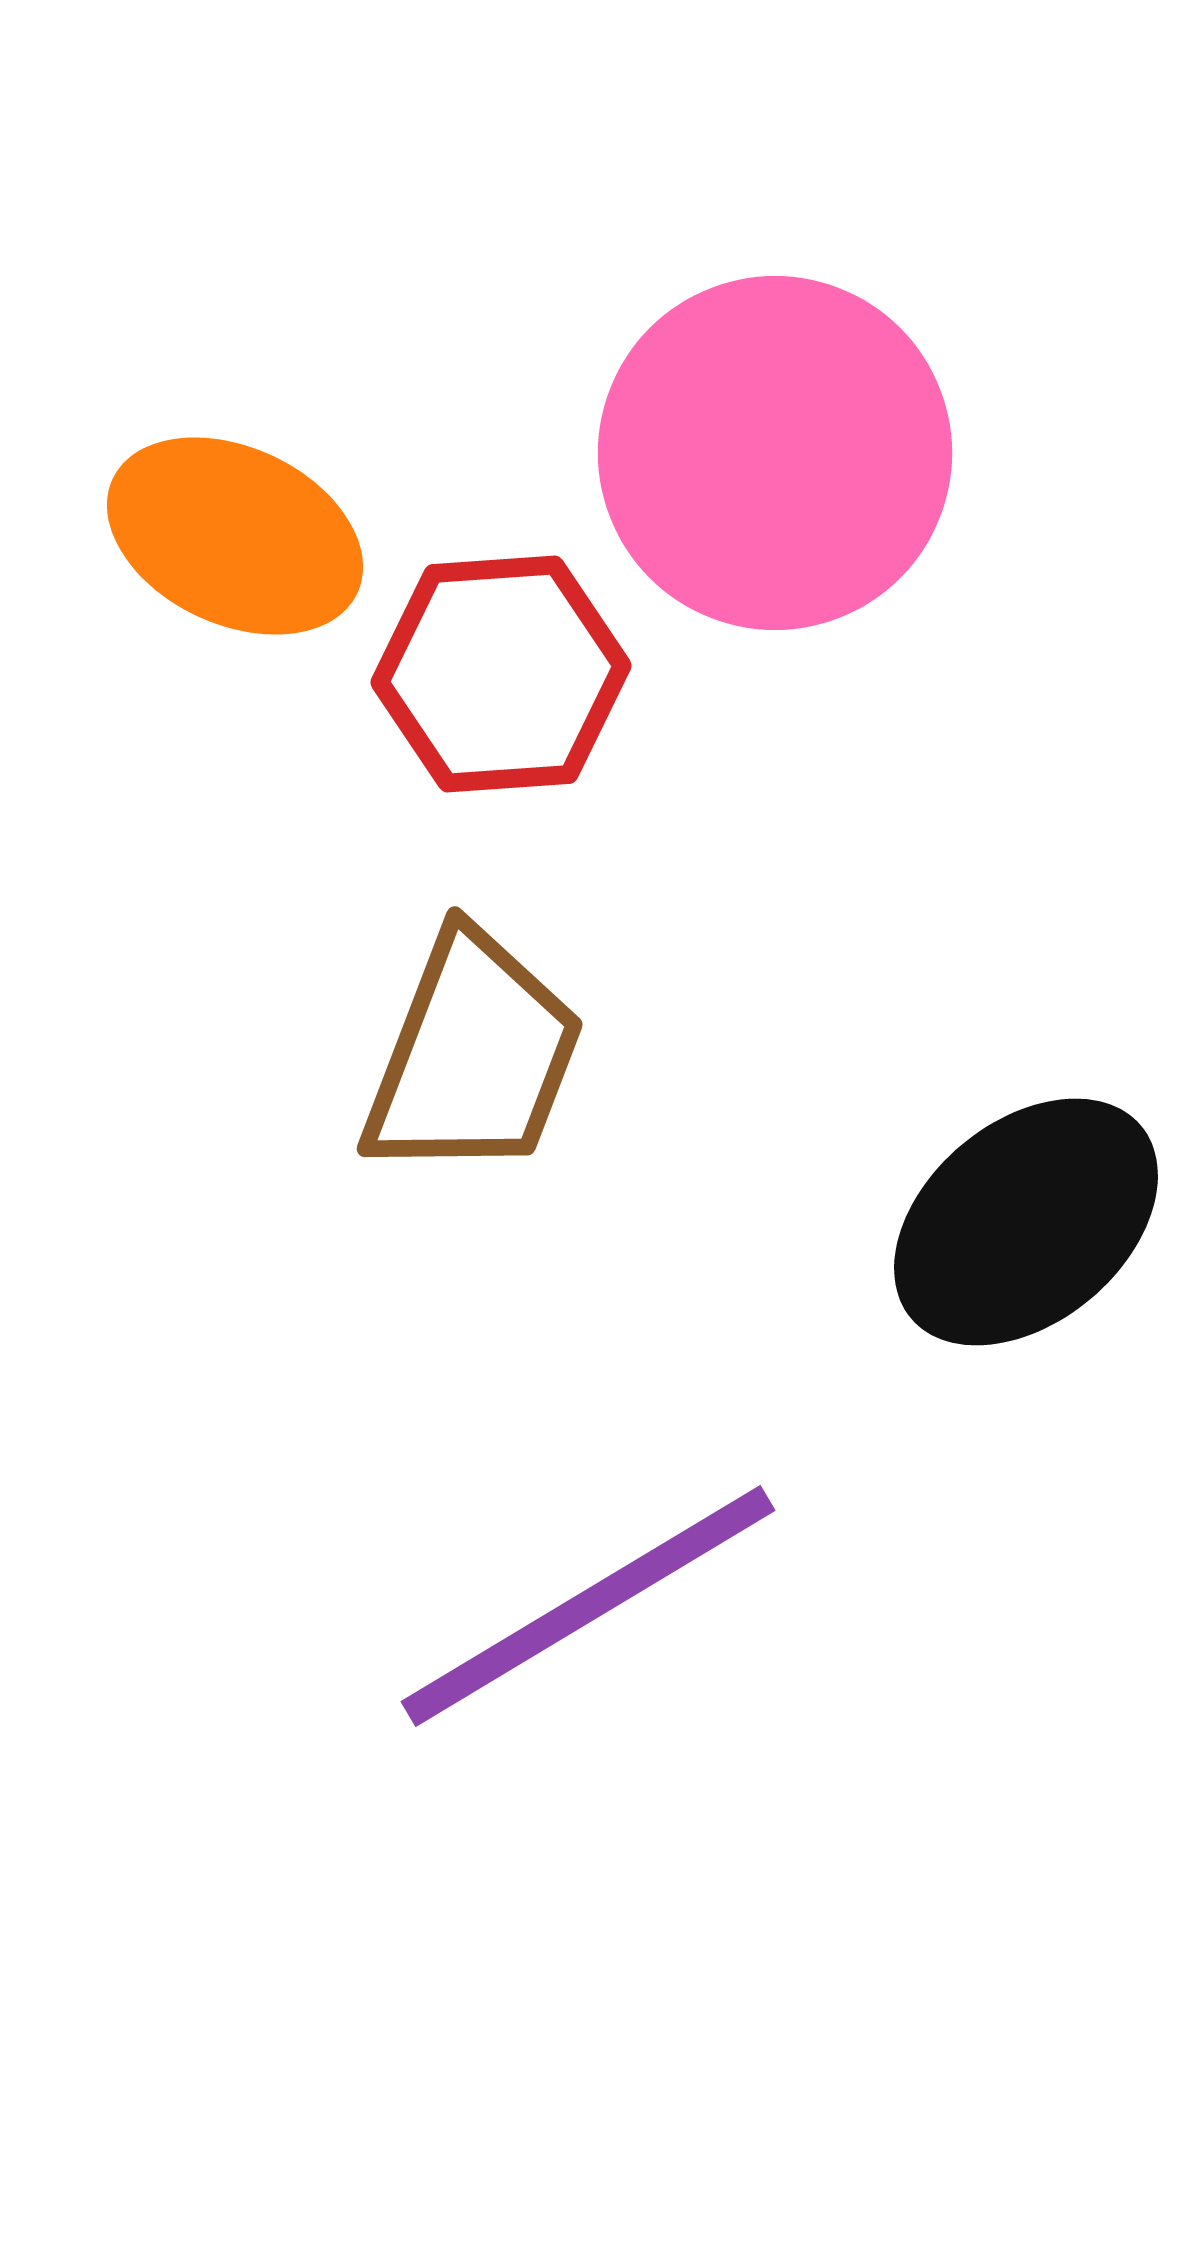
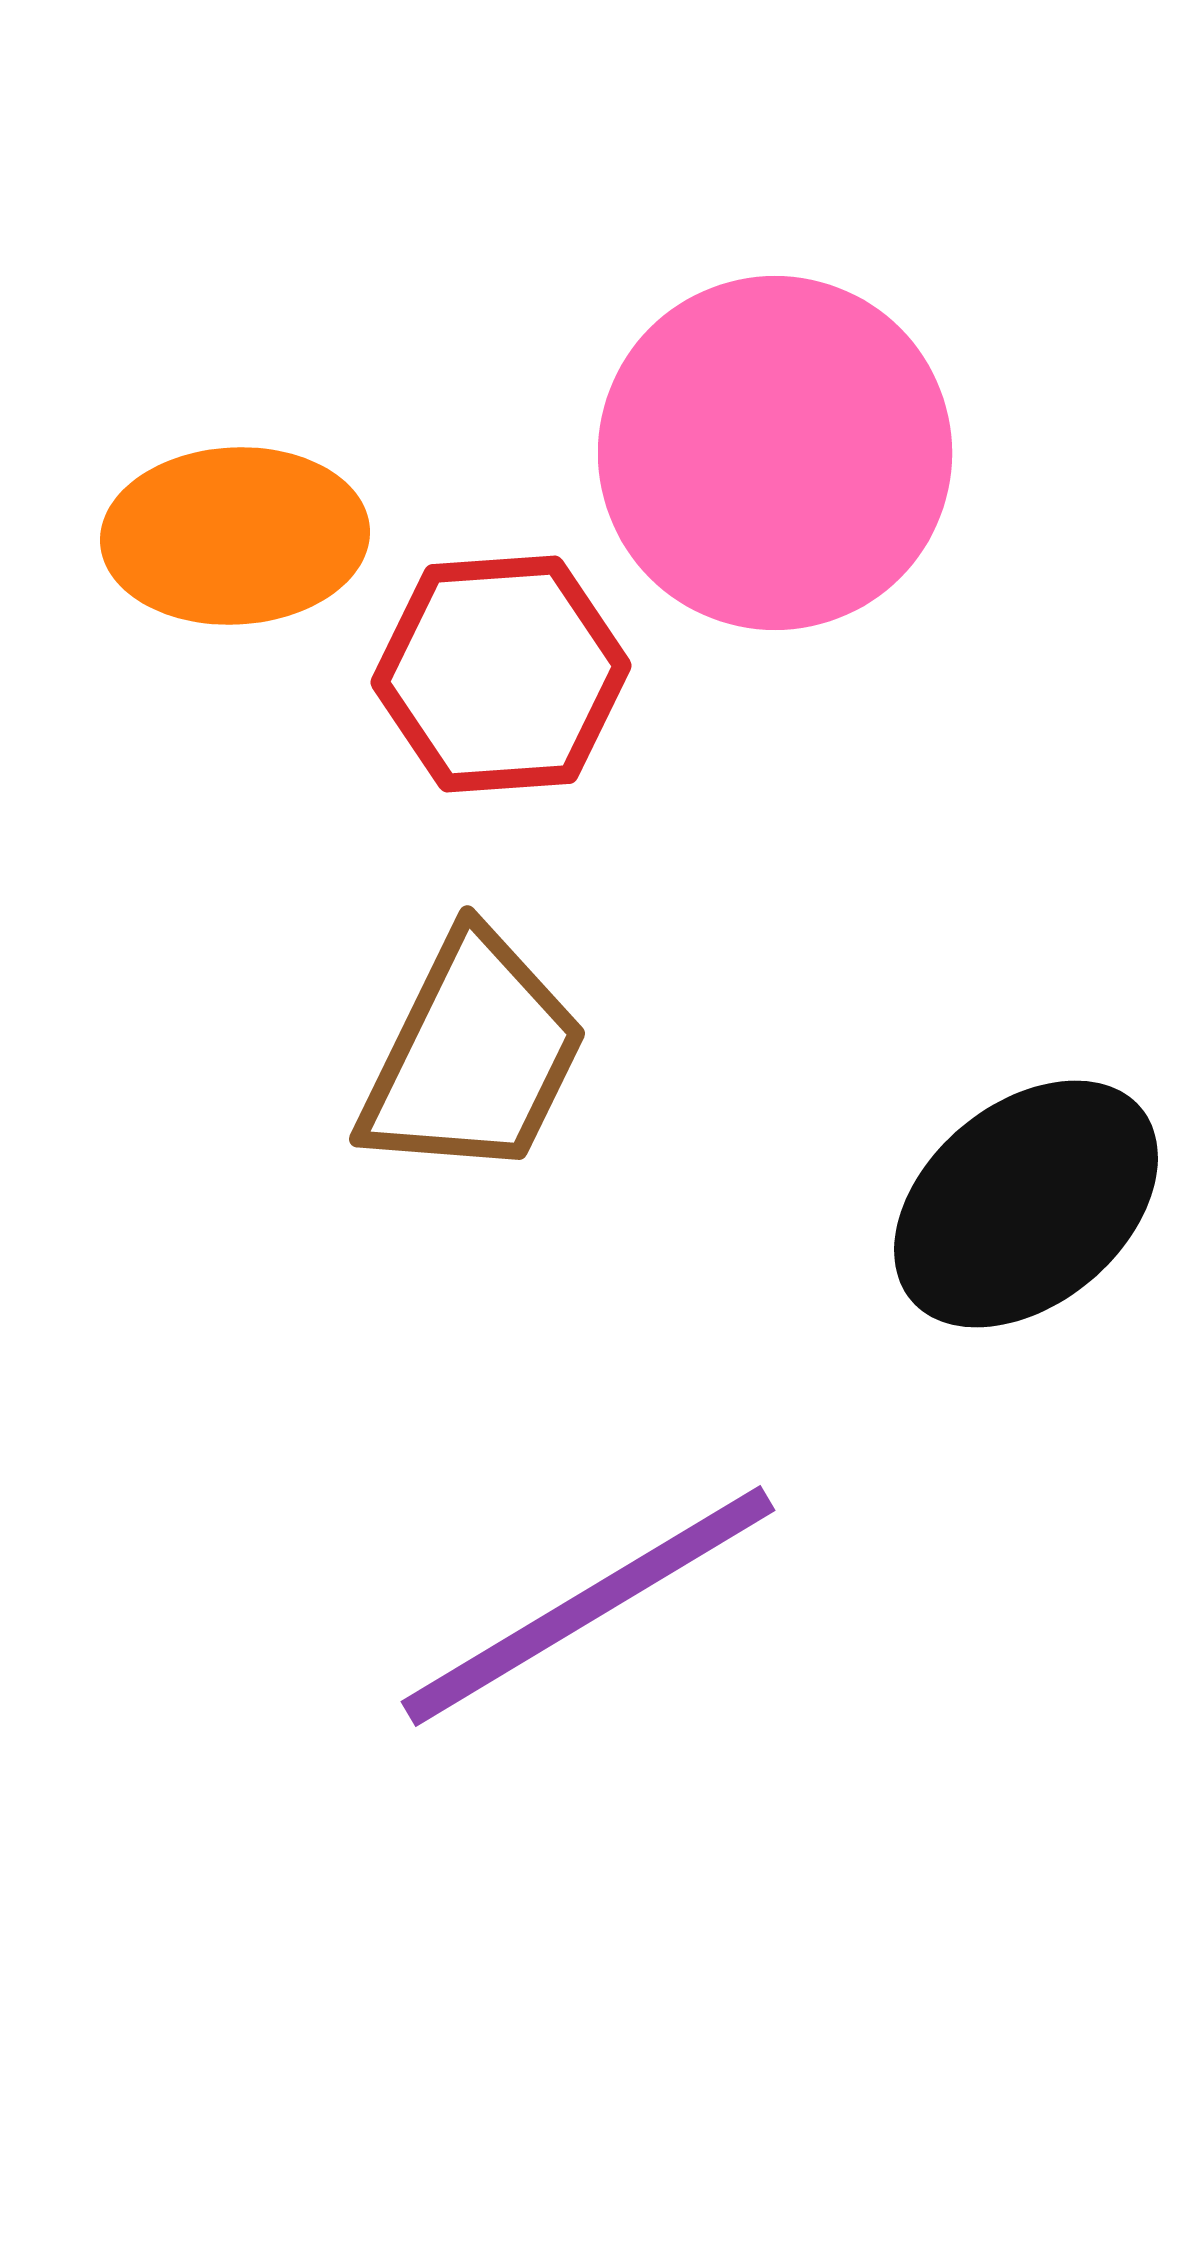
orange ellipse: rotated 28 degrees counterclockwise
brown trapezoid: rotated 5 degrees clockwise
black ellipse: moved 18 px up
